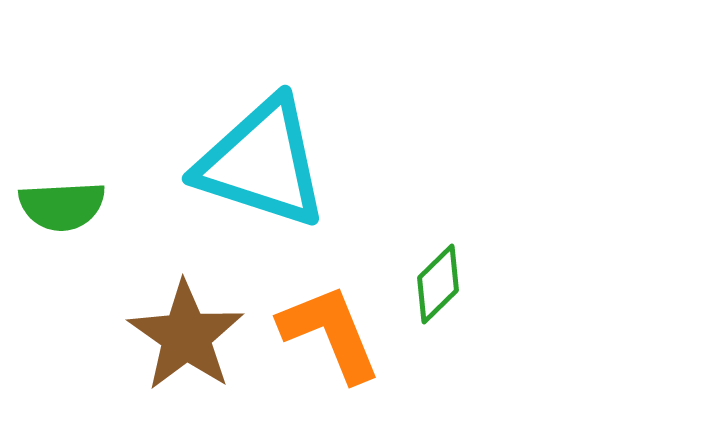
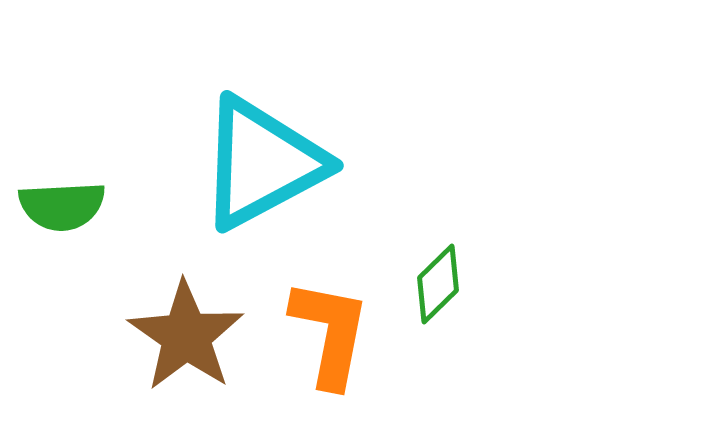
cyan triangle: rotated 46 degrees counterclockwise
orange L-shape: rotated 33 degrees clockwise
